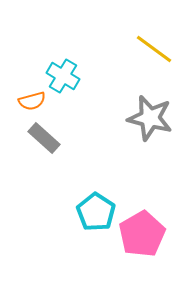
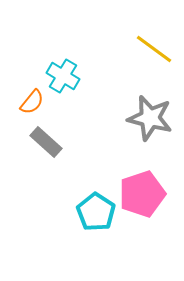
orange semicircle: moved 1 px down; rotated 36 degrees counterclockwise
gray rectangle: moved 2 px right, 4 px down
pink pentagon: moved 40 px up; rotated 12 degrees clockwise
